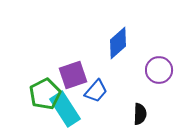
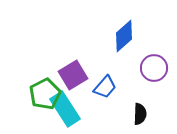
blue diamond: moved 6 px right, 7 px up
purple circle: moved 5 px left, 2 px up
purple square: rotated 12 degrees counterclockwise
blue trapezoid: moved 9 px right, 4 px up
